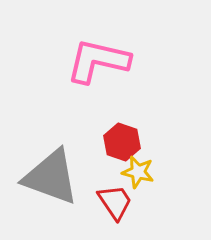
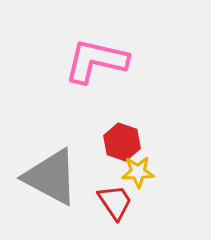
pink L-shape: moved 2 px left
yellow star: rotated 16 degrees counterclockwise
gray triangle: rotated 8 degrees clockwise
